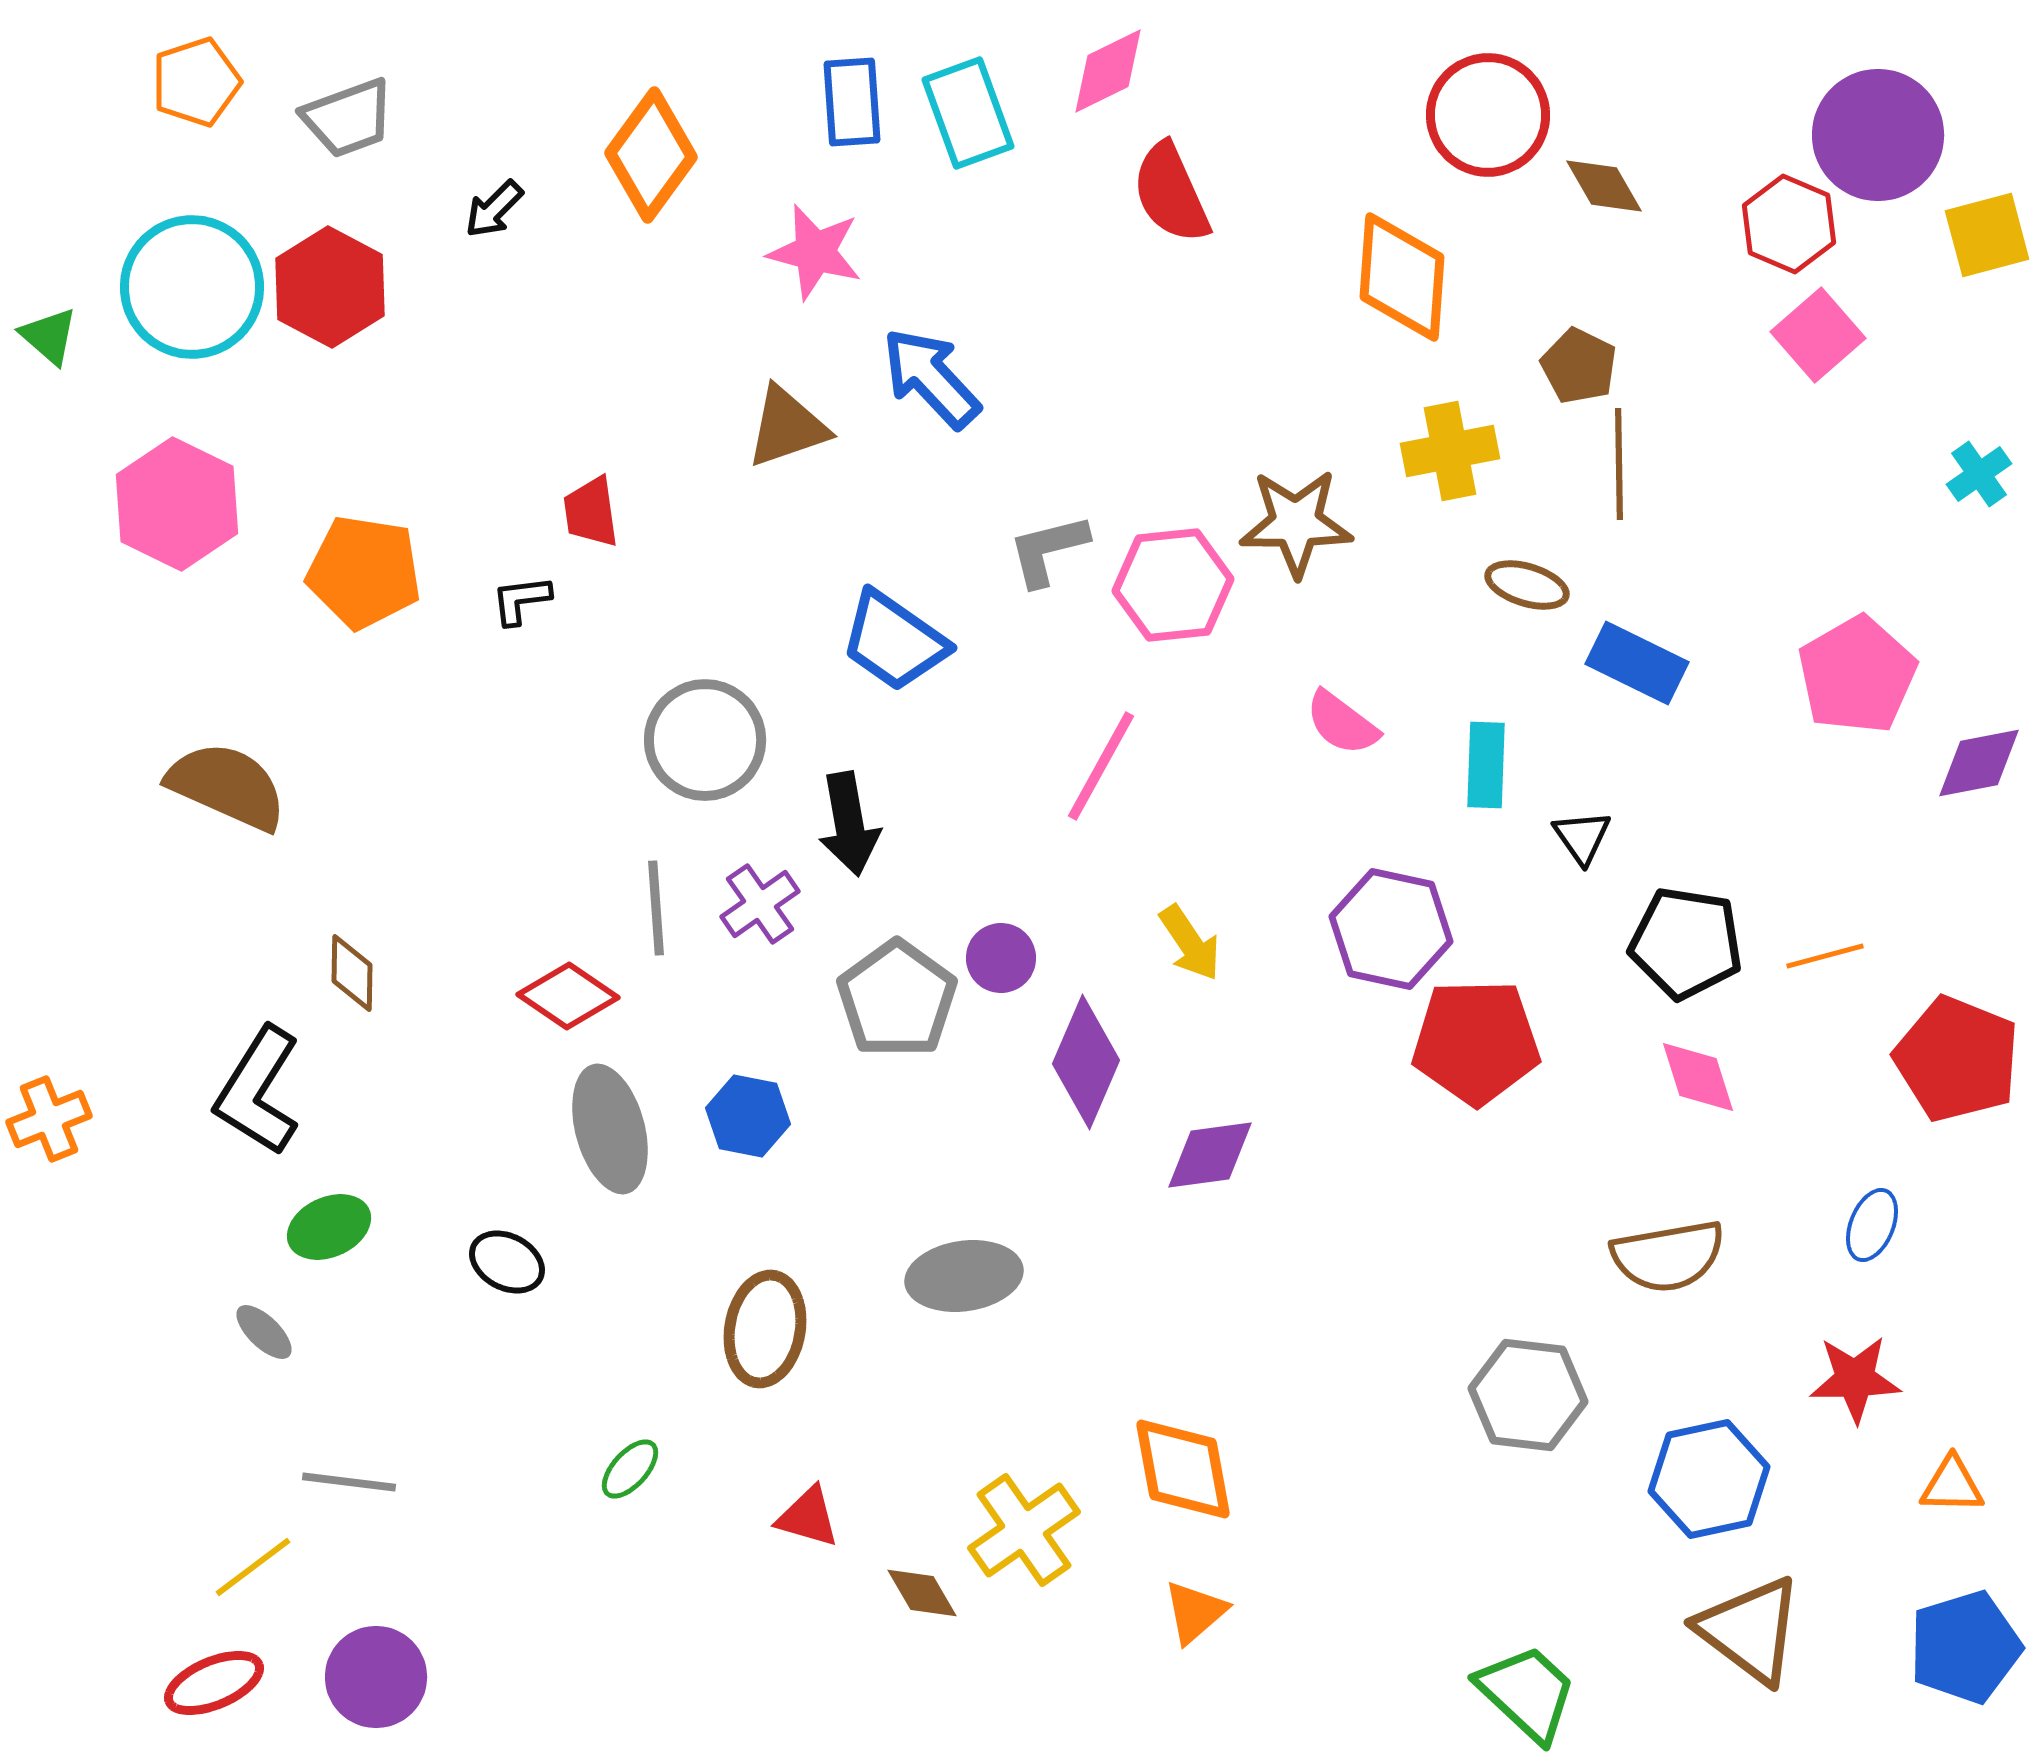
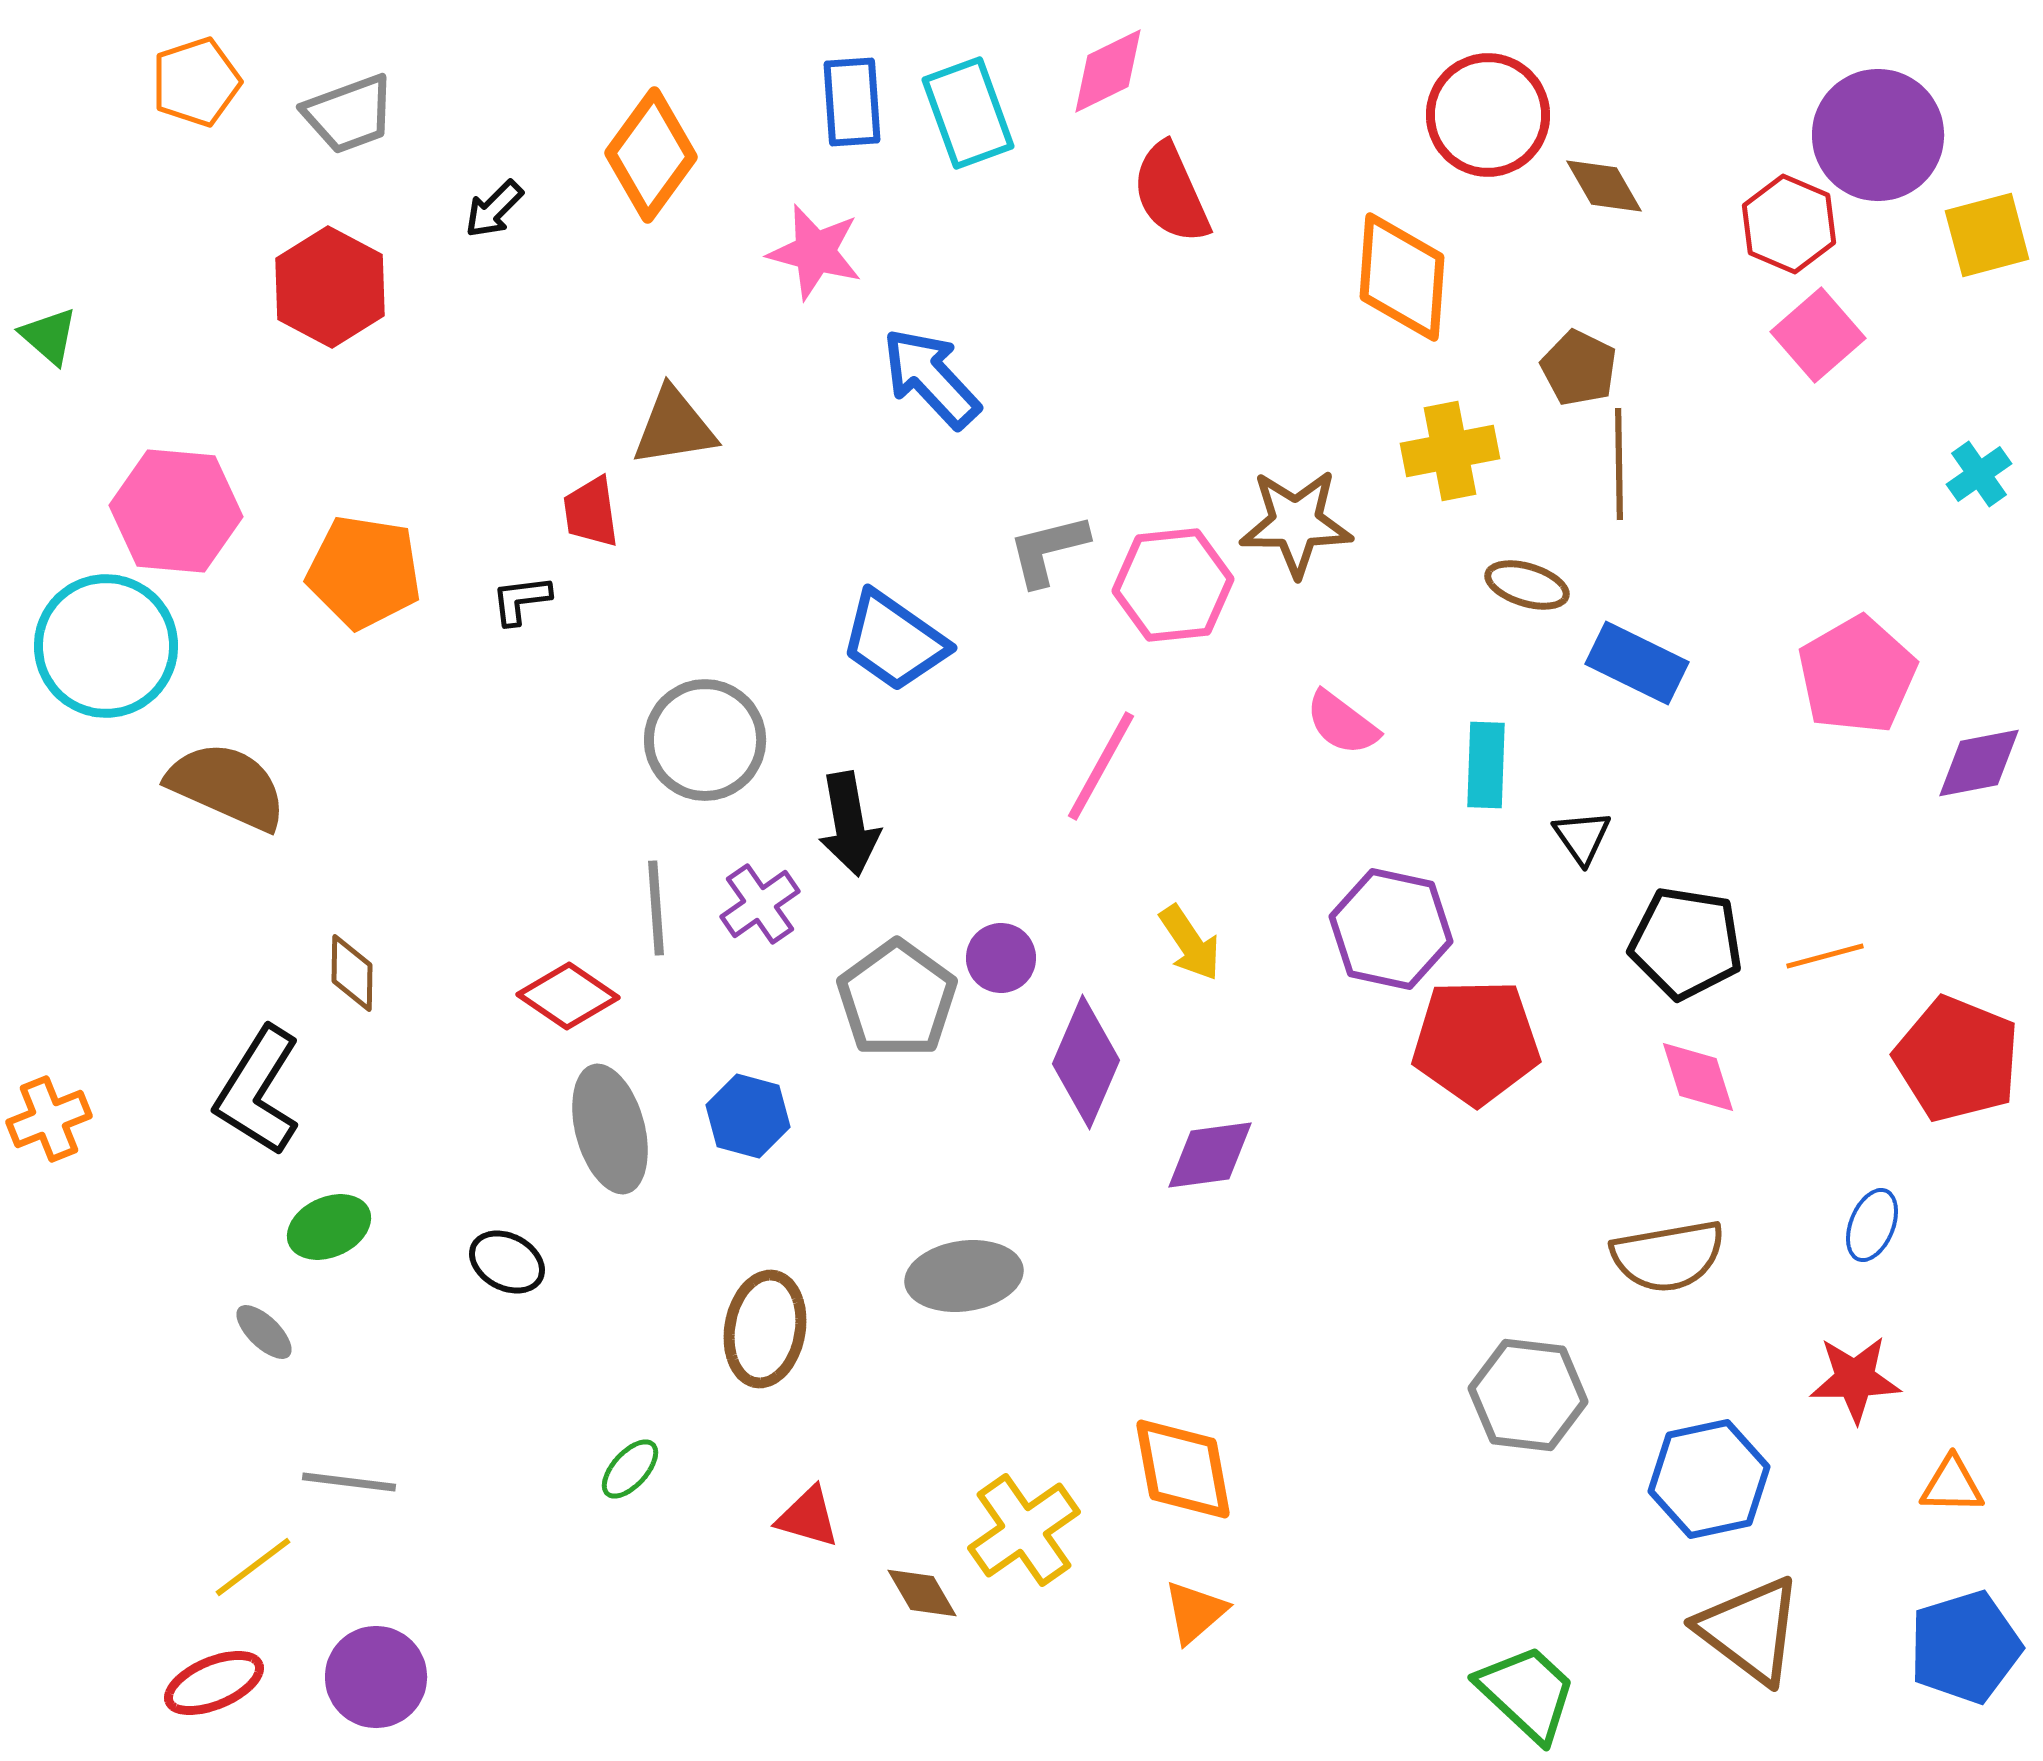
gray trapezoid at (348, 118): moved 1 px right, 4 px up
cyan circle at (192, 287): moved 86 px left, 359 px down
brown pentagon at (1579, 366): moved 2 px down
brown triangle at (787, 427): moved 113 px left; rotated 10 degrees clockwise
pink hexagon at (177, 504): moved 1 px left, 7 px down; rotated 21 degrees counterclockwise
blue hexagon at (748, 1116): rotated 4 degrees clockwise
